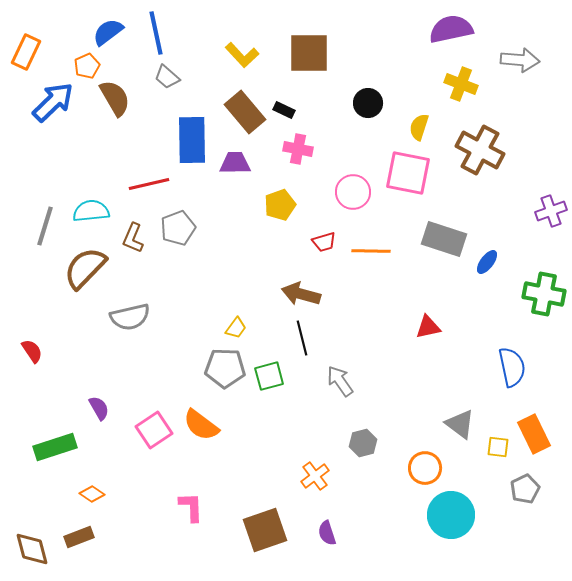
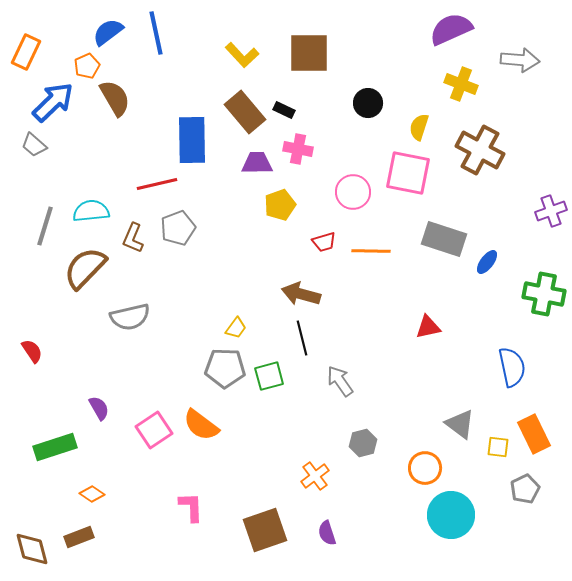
purple semicircle at (451, 29): rotated 12 degrees counterclockwise
gray trapezoid at (167, 77): moved 133 px left, 68 px down
purple trapezoid at (235, 163): moved 22 px right
red line at (149, 184): moved 8 px right
